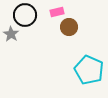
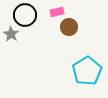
cyan pentagon: moved 2 px left, 1 px down; rotated 16 degrees clockwise
